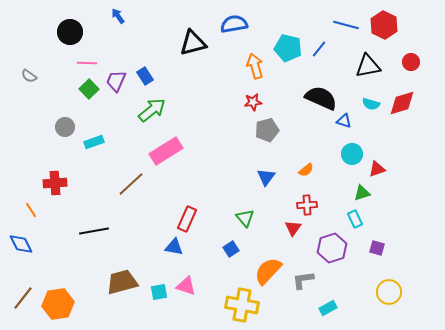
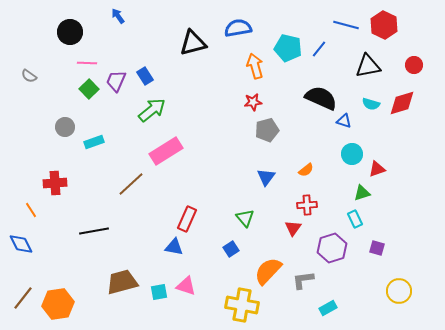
blue semicircle at (234, 24): moved 4 px right, 4 px down
red circle at (411, 62): moved 3 px right, 3 px down
yellow circle at (389, 292): moved 10 px right, 1 px up
